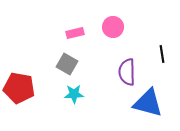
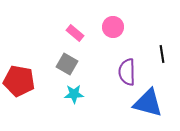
pink rectangle: rotated 54 degrees clockwise
red pentagon: moved 7 px up
